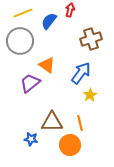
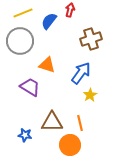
orange triangle: rotated 18 degrees counterclockwise
purple trapezoid: moved 4 px down; rotated 70 degrees clockwise
blue star: moved 6 px left, 4 px up
